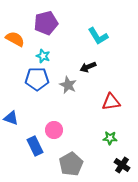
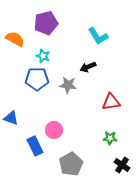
gray star: rotated 18 degrees counterclockwise
